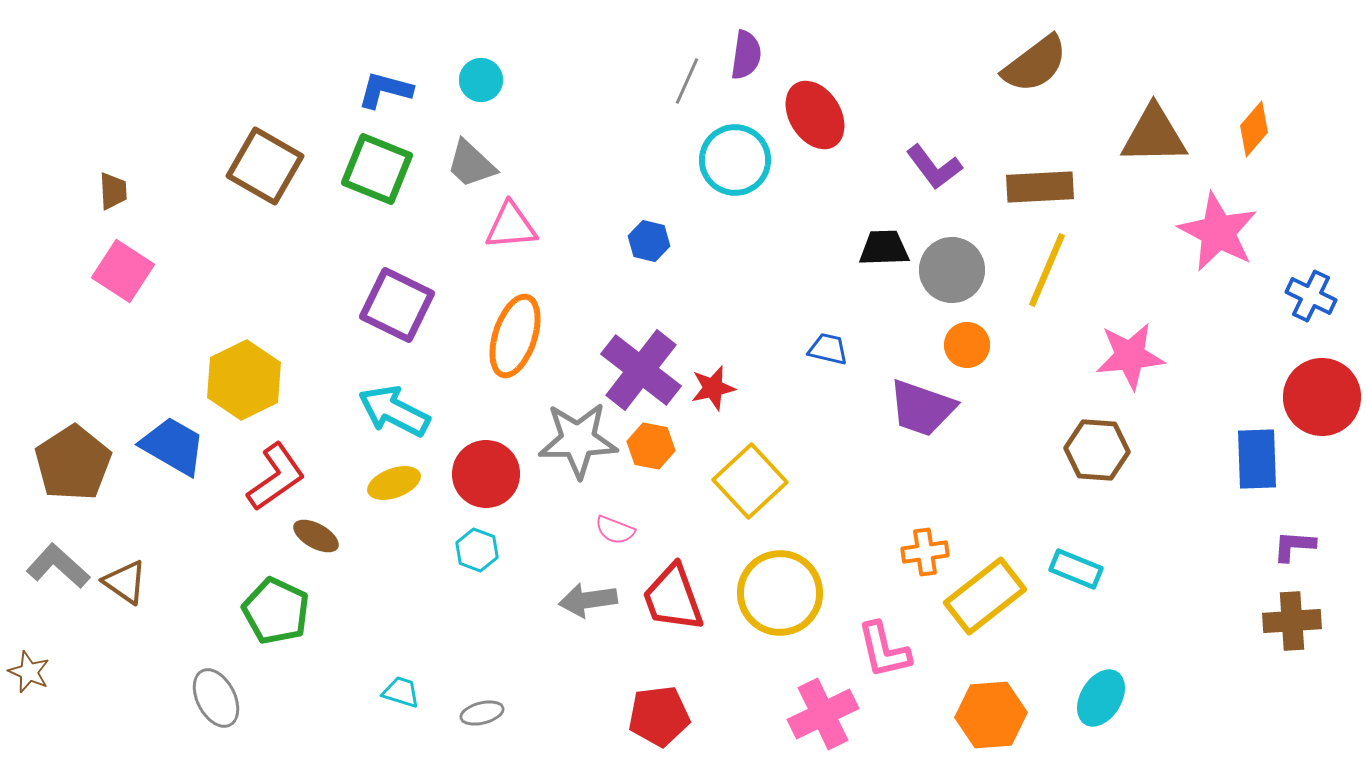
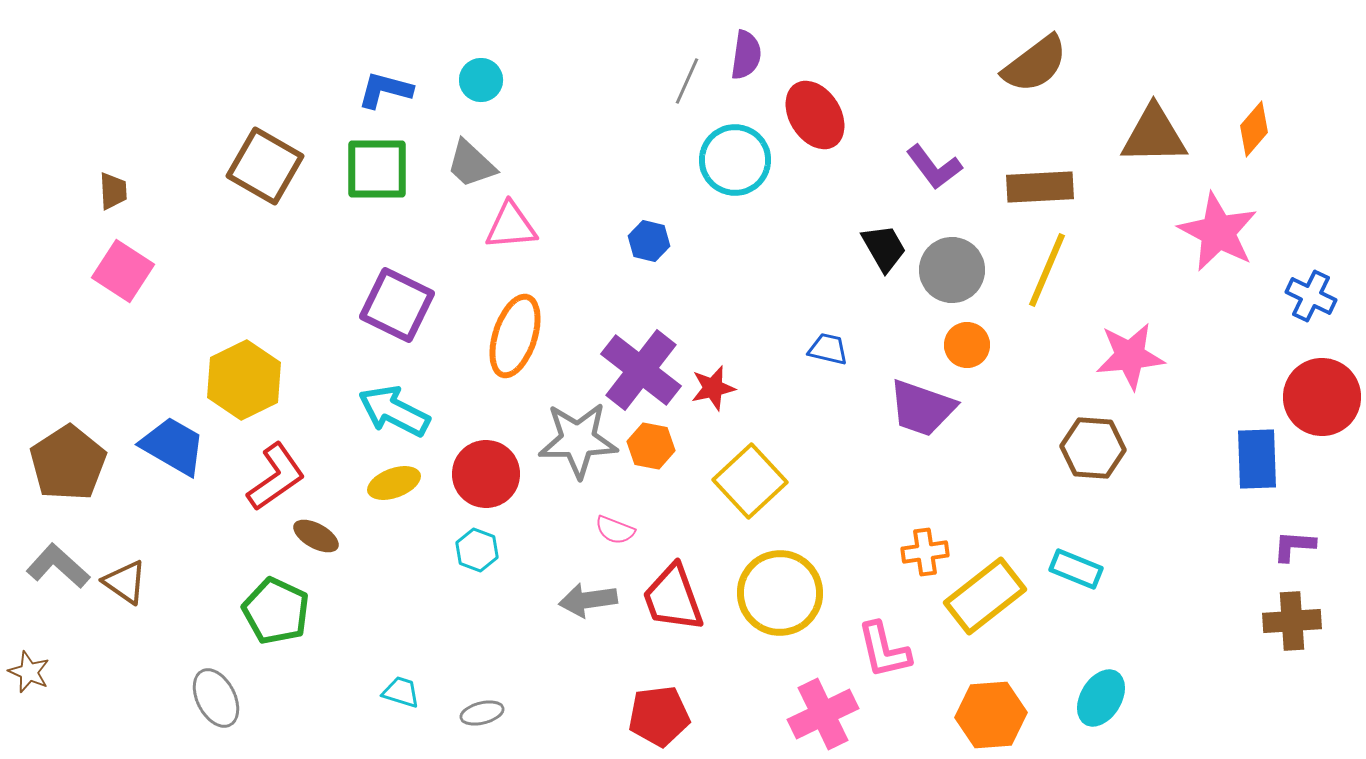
green square at (377, 169): rotated 22 degrees counterclockwise
black trapezoid at (884, 248): rotated 62 degrees clockwise
brown hexagon at (1097, 450): moved 4 px left, 2 px up
brown pentagon at (73, 463): moved 5 px left
